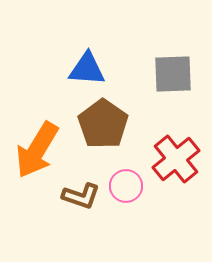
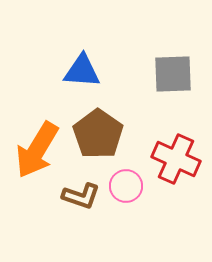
blue triangle: moved 5 px left, 2 px down
brown pentagon: moved 5 px left, 10 px down
red cross: rotated 27 degrees counterclockwise
